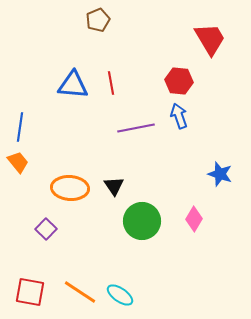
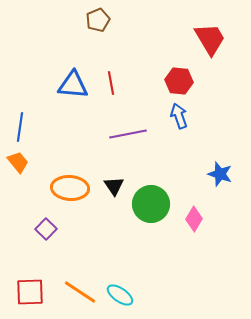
purple line: moved 8 px left, 6 px down
green circle: moved 9 px right, 17 px up
red square: rotated 12 degrees counterclockwise
